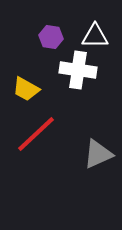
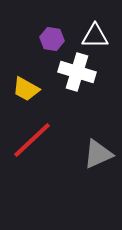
purple hexagon: moved 1 px right, 2 px down
white cross: moved 1 px left, 2 px down; rotated 9 degrees clockwise
red line: moved 4 px left, 6 px down
